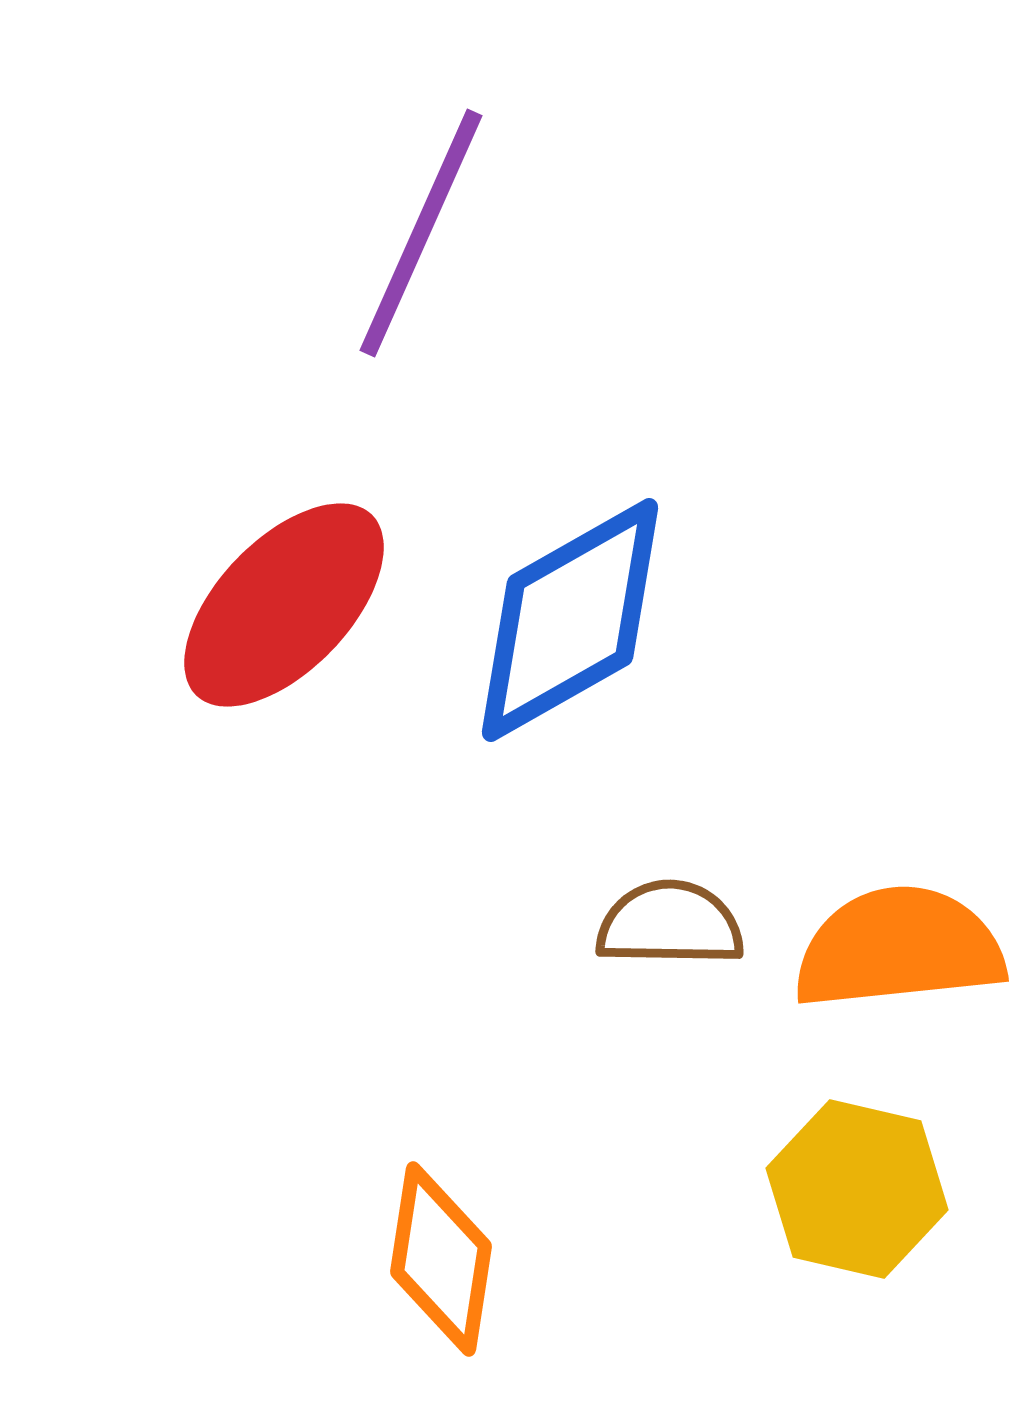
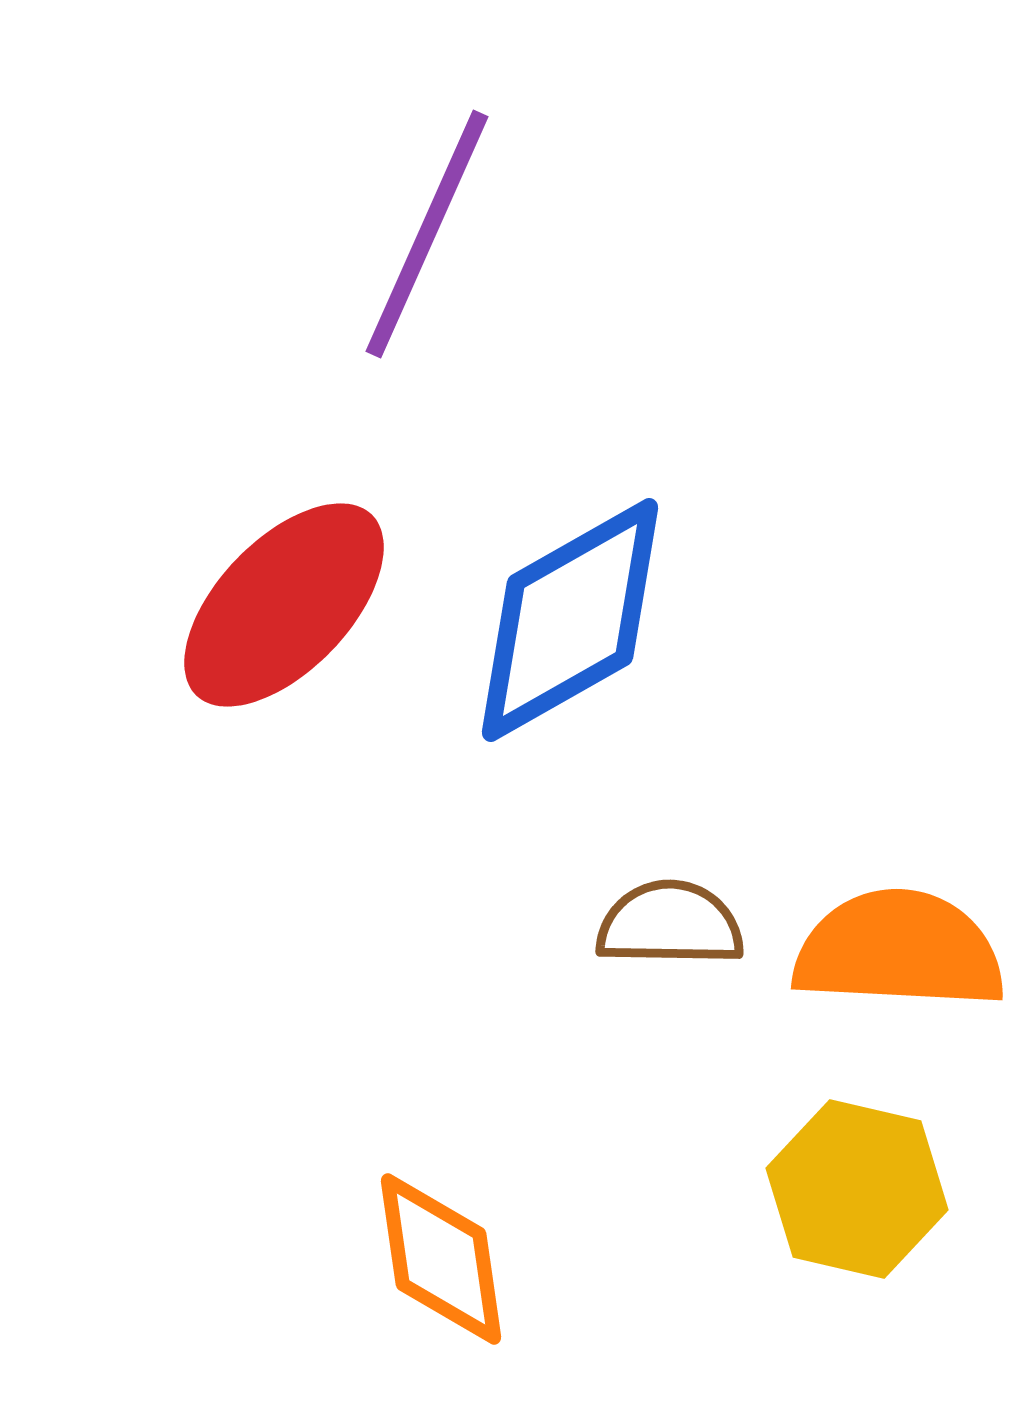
purple line: moved 6 px right, 1 px down
orange semicircle: moved 2 px down; rotated 9 degrees clockwise
orange diamond: rotated 17 degrees counterclockwise
